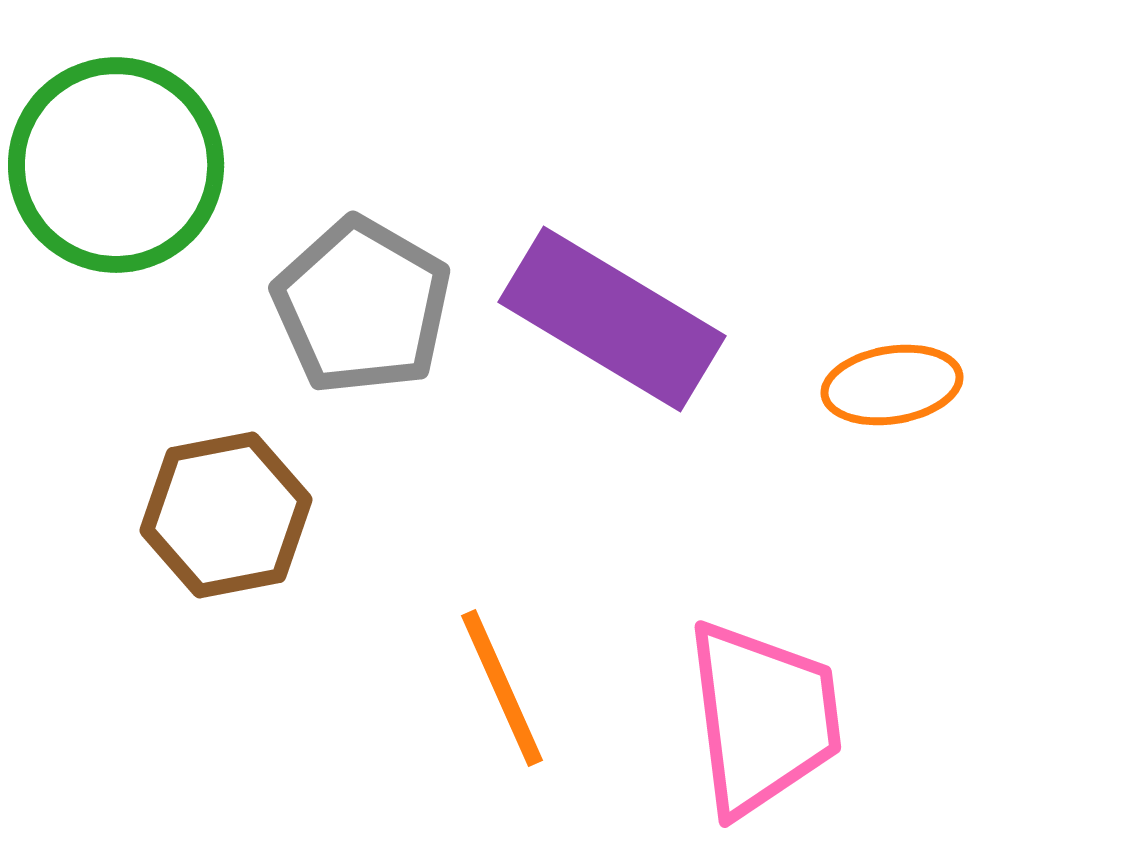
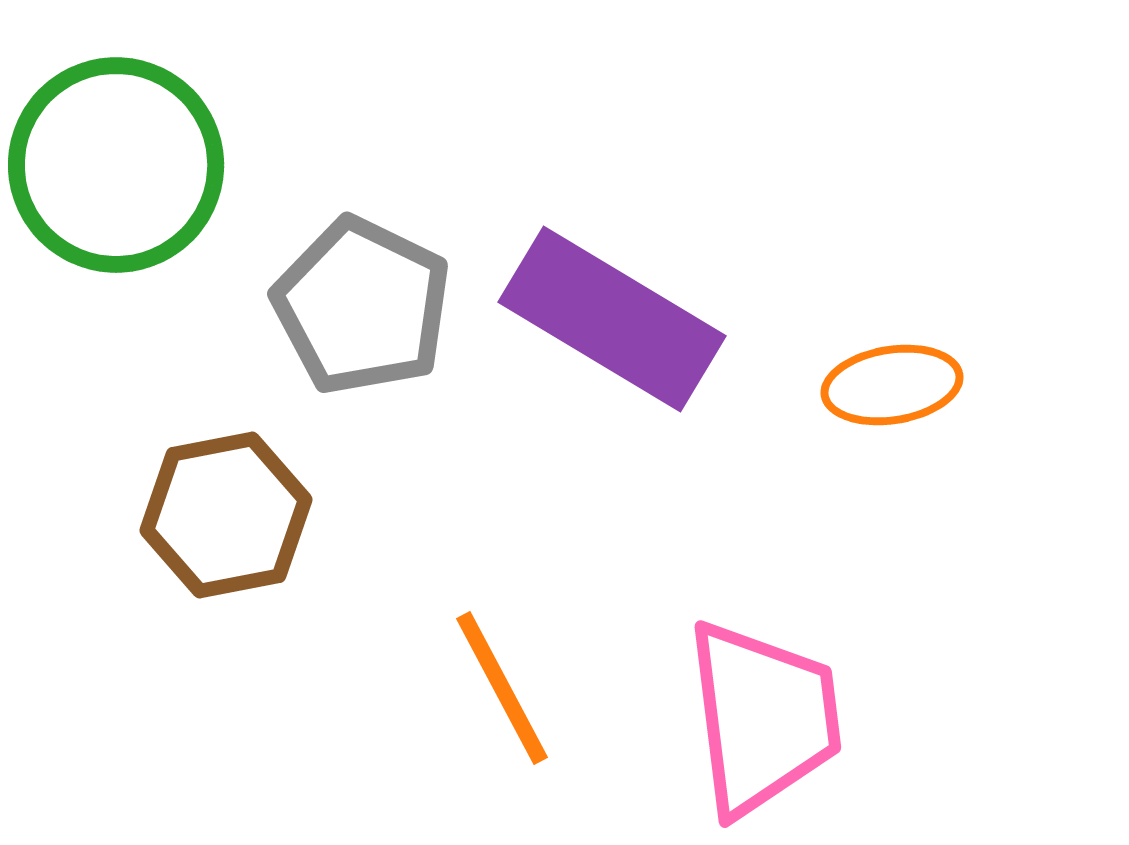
gray pentagon: rotated 4 degrees counterclockwise
orange line: rotated 4 degrees counterclockwise
